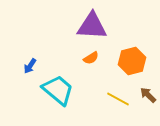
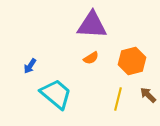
purple triangle: moved 1 px up
cyan trapezoid: moved 2 px left, 4 px down
yellow line: rotated 75 degrees clockwise
